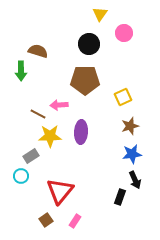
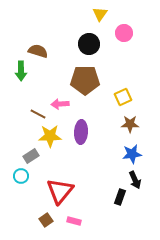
pink arrow: moved 1 px right, 1 px up
brown star: moved 2 px up; rotated 18 degrees clockwise
pink rectangle: moved 1 px left; rotated 72 degrees clockwise
